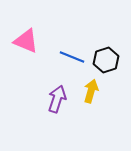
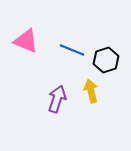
blue line: moved 7 px up
yellow arrow: rotated 30 degrees counterclockwise
